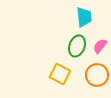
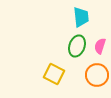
cyan trapezoid: moved 3 px left
pink semicircle: rotated 21 degrees counterclockwise
yellow square: moved 6 px left
